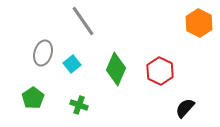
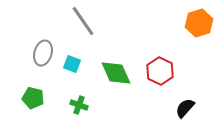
orange hexagon: rotated 16 degrees clockwise
cyan square: rotated 30 degrees counterclockwise
green diamond: moved 4 px down; rotated 48 degrees counterclockwise
green pentagon: rotated 25 degrees counterclockwise
